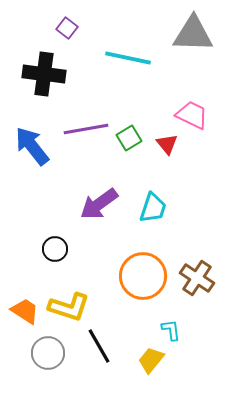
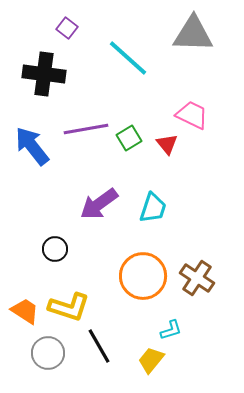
cyan line: rotated 30 degrees clockwise
cyan L-shape: rotated 80 degrees clockwise
